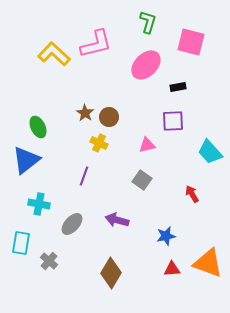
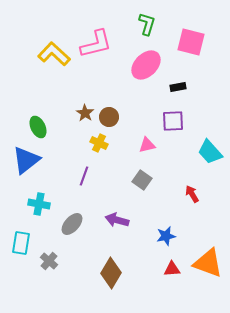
green L-shape: moved 1 px left, 2 px down
